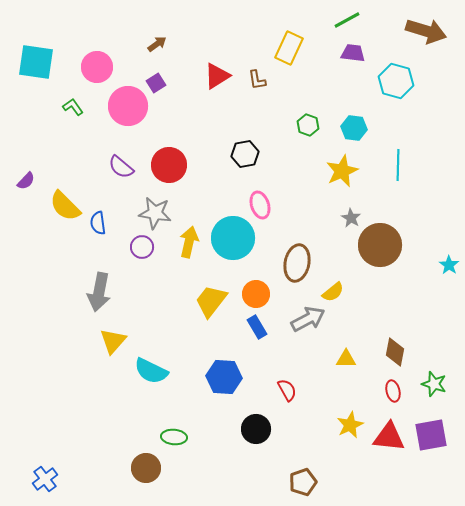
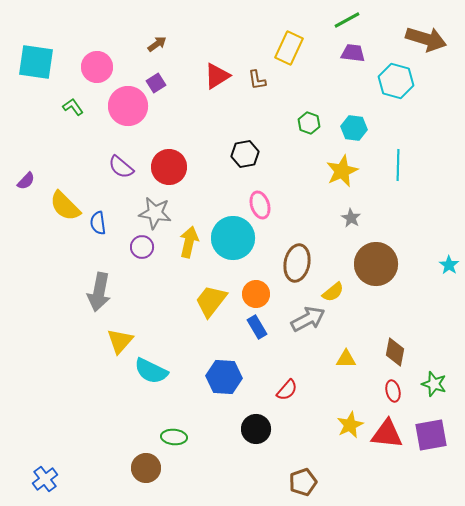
brown arrow at (426, 31): moved 8 px down
green hexagon at (308, 125): moved 1 px right, 2 px up
red circle at (169, 165): moved 2 px down
brown circle at (380, 245): moved 4 px left, 19 px down
yellow triangle at (113, 341): moved 7 px right
red semicircle at (287, 390): rotated 70 degrees clockwise
red triangle at (389, 437): moved 2 px left, 3 px up
